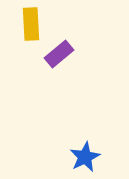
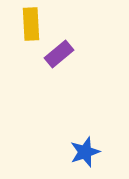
blue star: moved 5 px up; rotated 8 degrees clockwise
